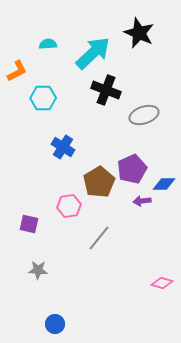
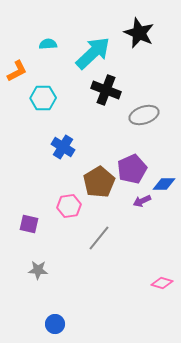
purple arrow: rotated 18 degrees counterclockwise
